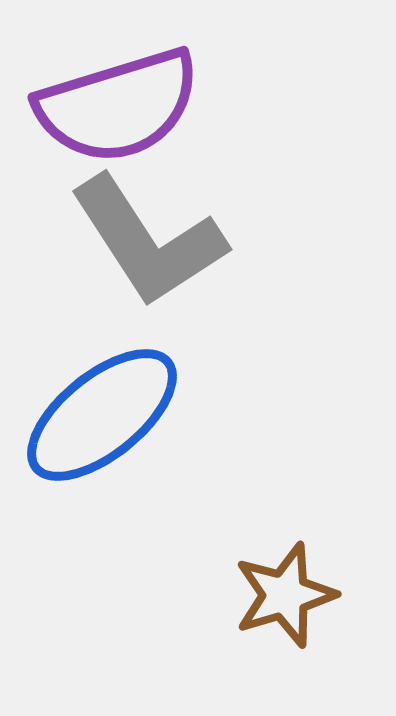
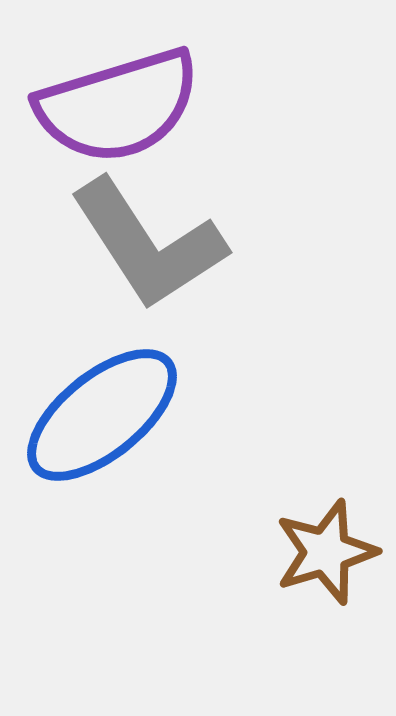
gray L-shape: moved 3 px down
brown star: moved 41 px right, 43 px up
